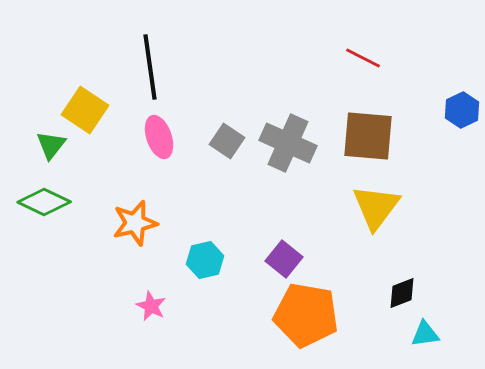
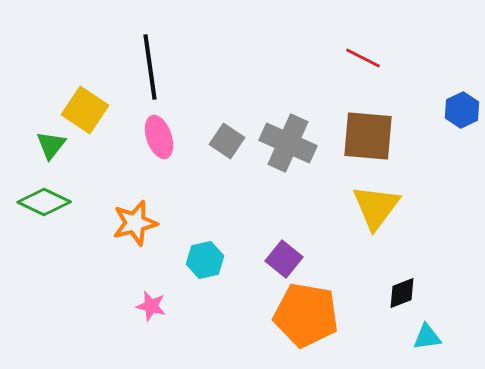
pink star: rotated 12 degrees counterclockwise
cyan triangle: moved 2 px right, 3 px down
